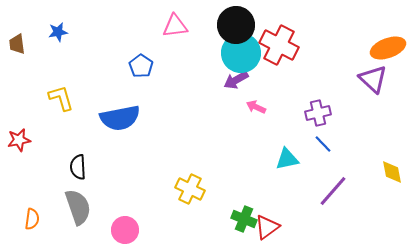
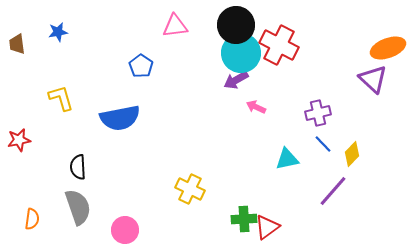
yellow diamond: moved 40 px left, 18 px up; rotated 55 degrees clockwise
green cross: rotated 25 degrees counterclockwise
